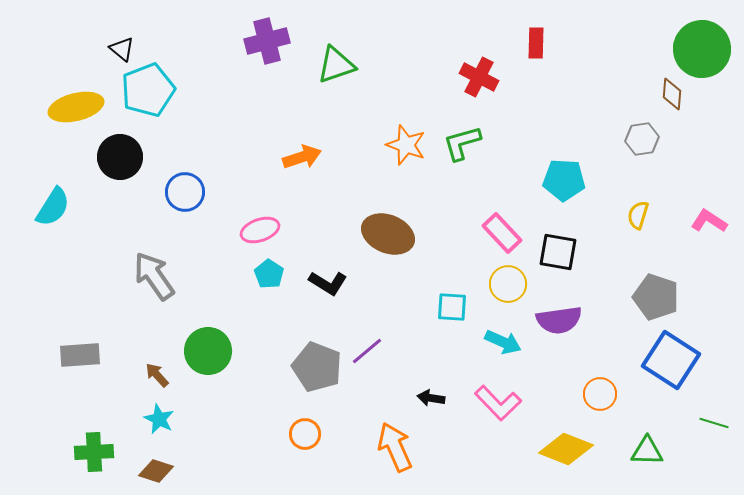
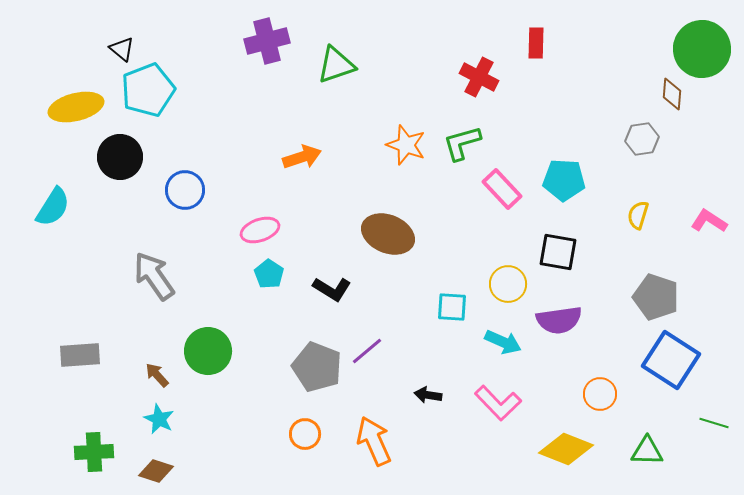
blue circle at (185, 192): moved 2 px up
pink rectangle at (502, 233): moved 44 px up
black L-shape at (328, 283): moved 4 px right, 6 px down
black arrow at (431, 398): moved 3 px left, 3 px up
orange arrow at (395, 447): moved 21 px left, 6 px up
